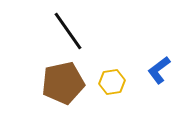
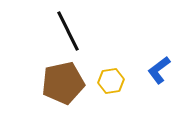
black line: rotated 9 degrees clockwise
yellow hexagon: moved 1 px left, 1 px up
